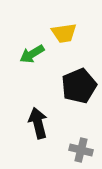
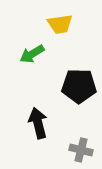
yellow trapezoid: moved 4 px left, 9 px up
black pentagon: rotated 24 degrees clockwise
